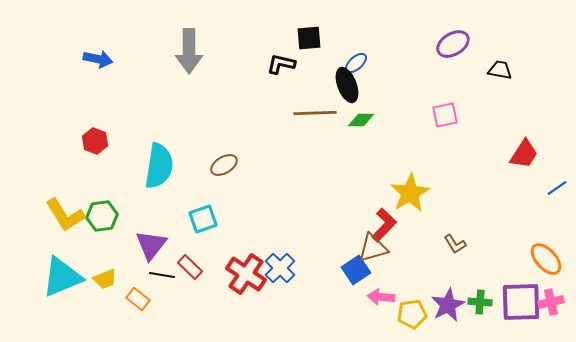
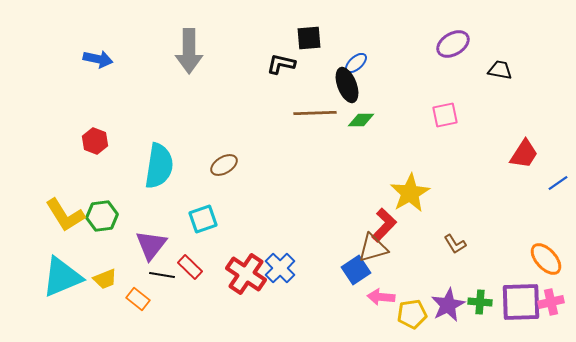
blue line: moved 1 px right, 5 px up
